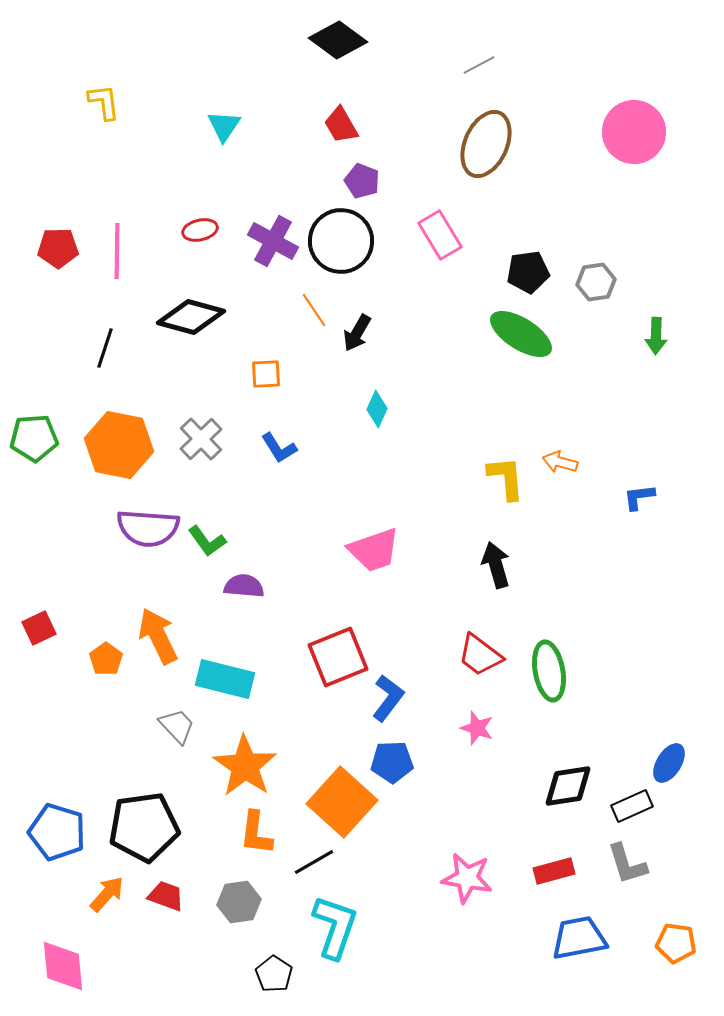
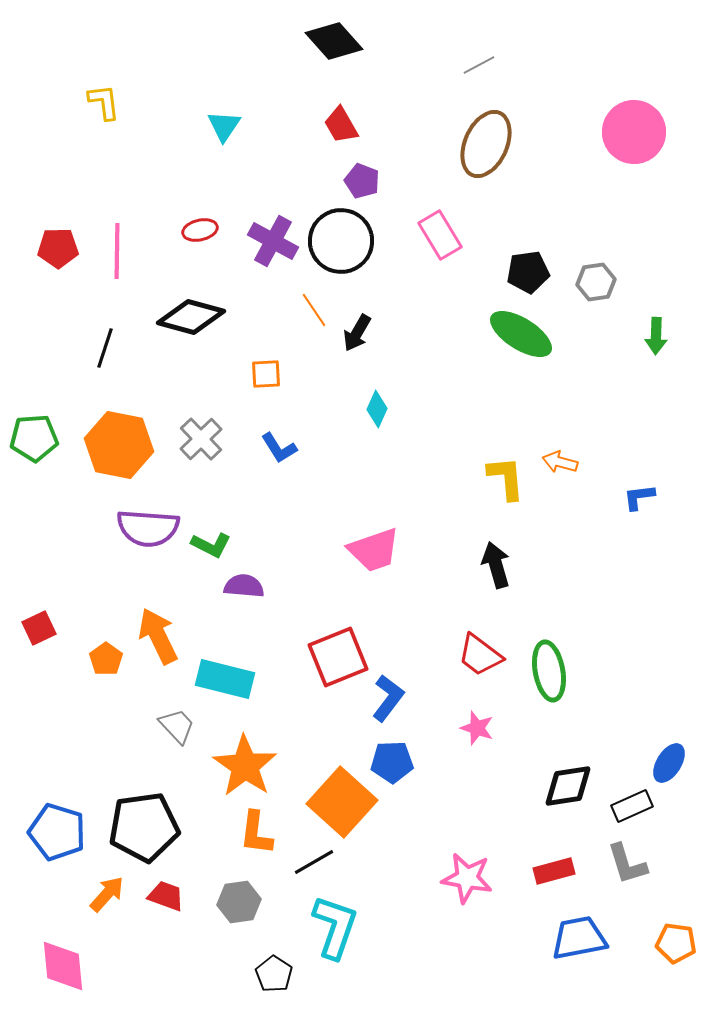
black diamond at (338, 40): moved 4 px left, 1 px down; rotated 12 degrees clockwise
green L-shape at (207, 541): moved 4 px right, 4 px down; rotated 27 degrees counterclockwise
